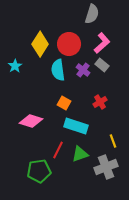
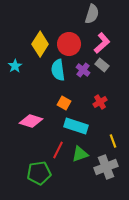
green pentagon: moved 2 px down
